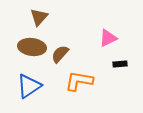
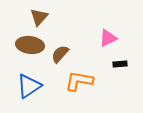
brown ellipse: moved 2 px left, 2 px up
